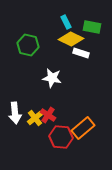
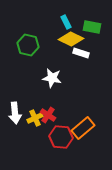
yellow cross: rotated 14 degrees clockwise
